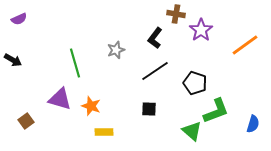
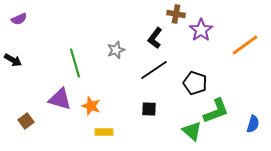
black line: moved 1 px left, 1 px up
